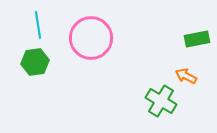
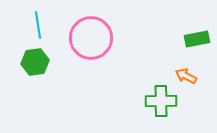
green cross: rotated 32 degrees counterclockwise
